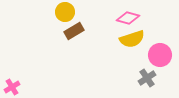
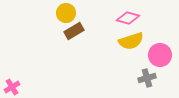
yellow circle: moved 1 px right, 1 px down
yellow semicircle: moved 1 px left, 2 px down
gray cross: rotated 18 degrees clockwise
